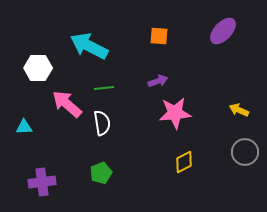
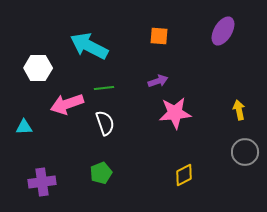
purple ellipse: rotated 12 degrees counterclockwise
pink arrow: rotated 60 degrees counterclockwise
yellow arrow: rotated 54 degrees clockwise
white semicircle: moved 3 px right; rotated 10 degrees counterclockwise
yellow diamond: moved 13 px down
